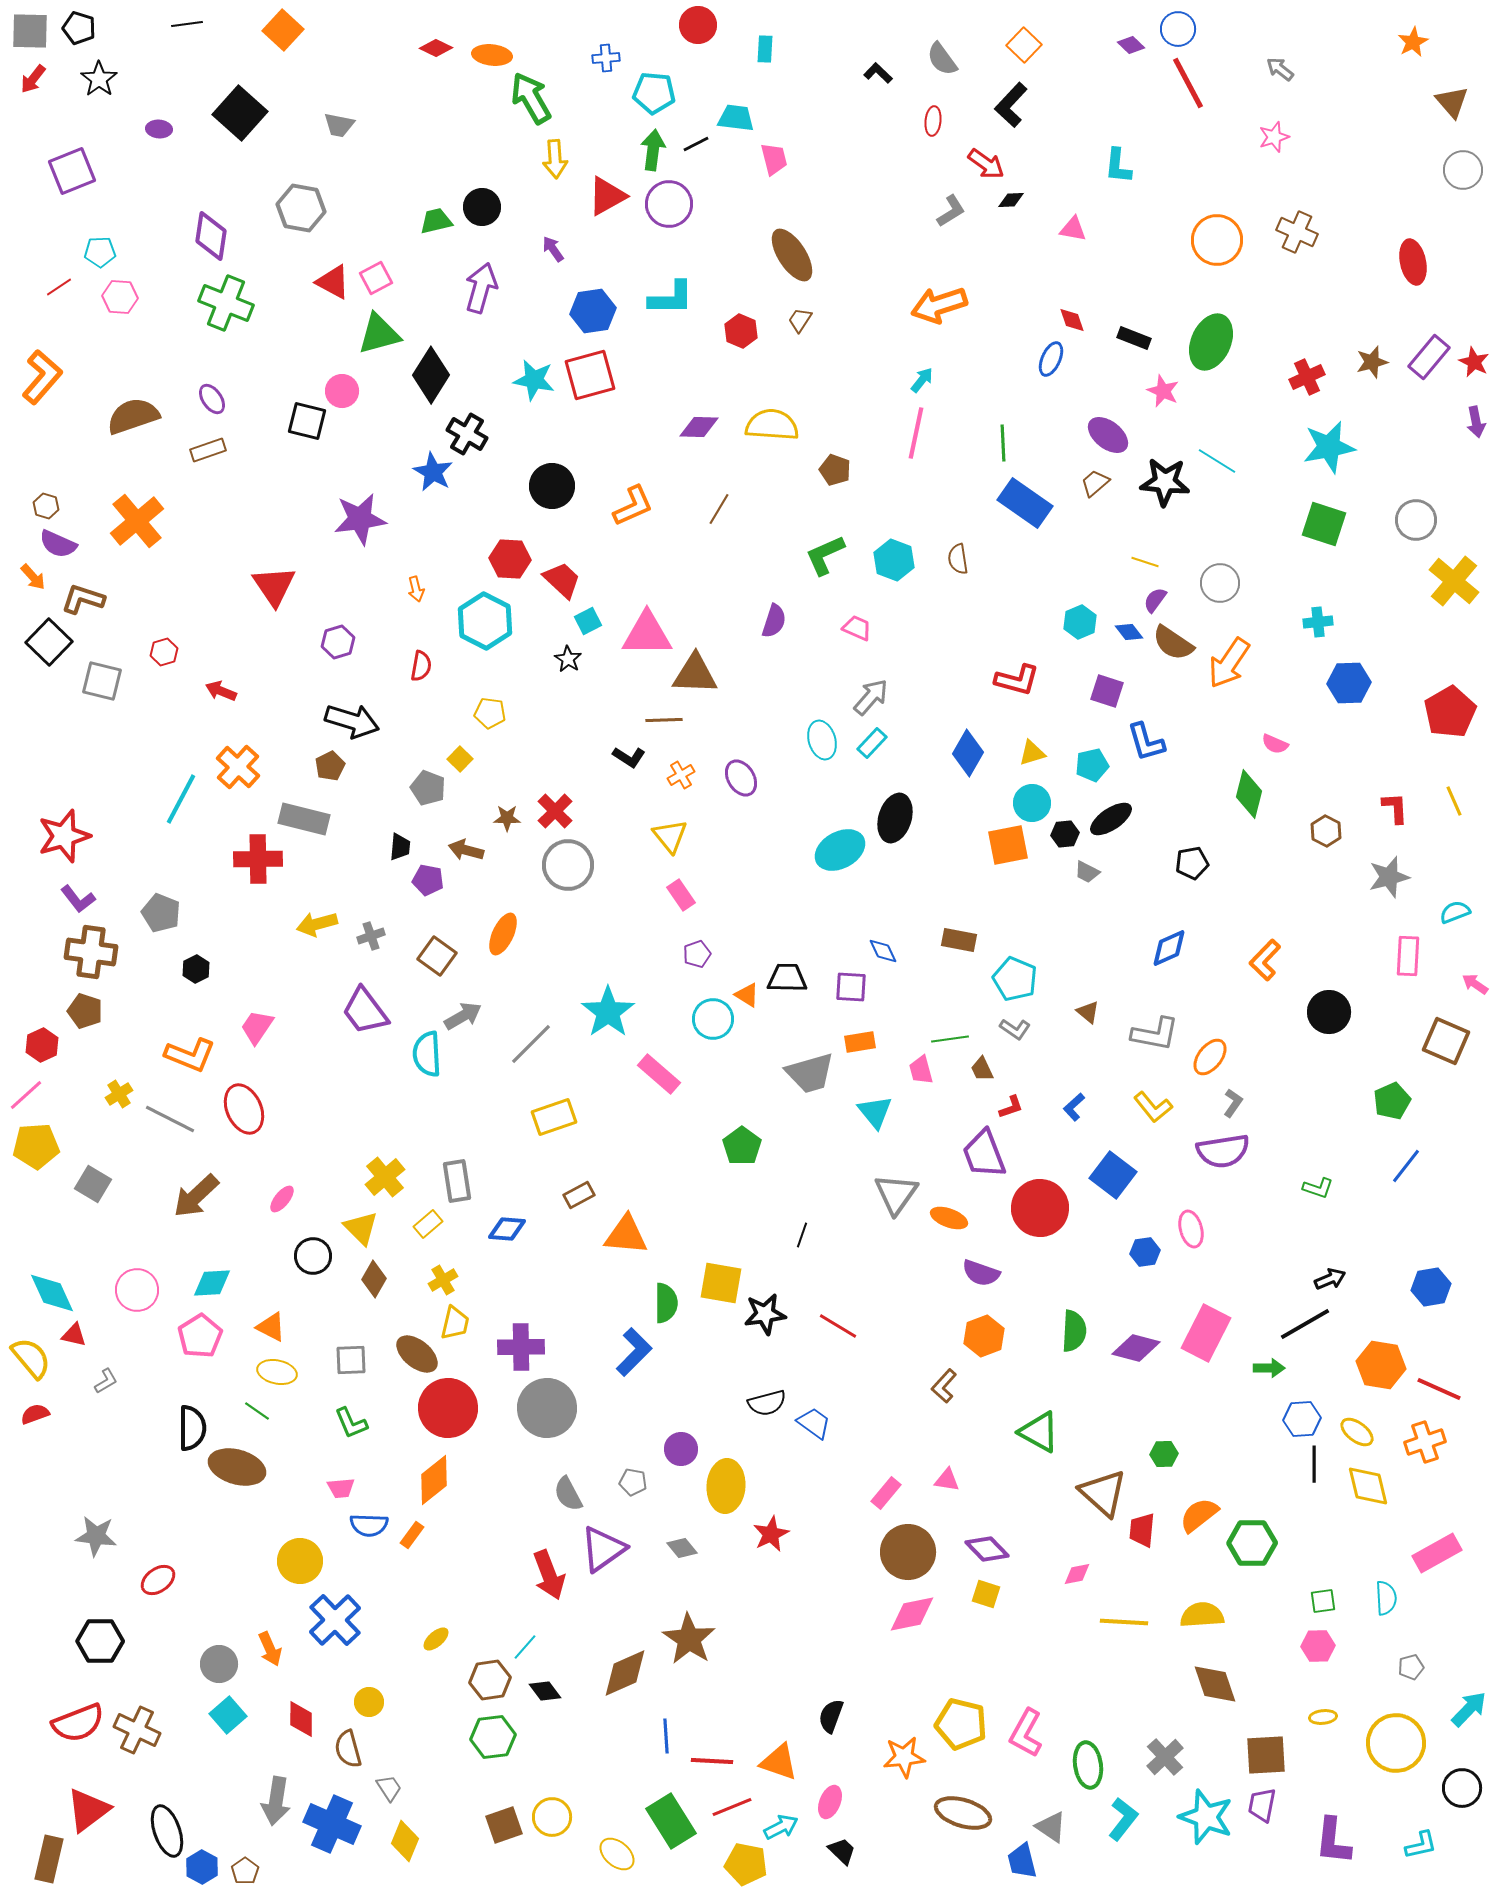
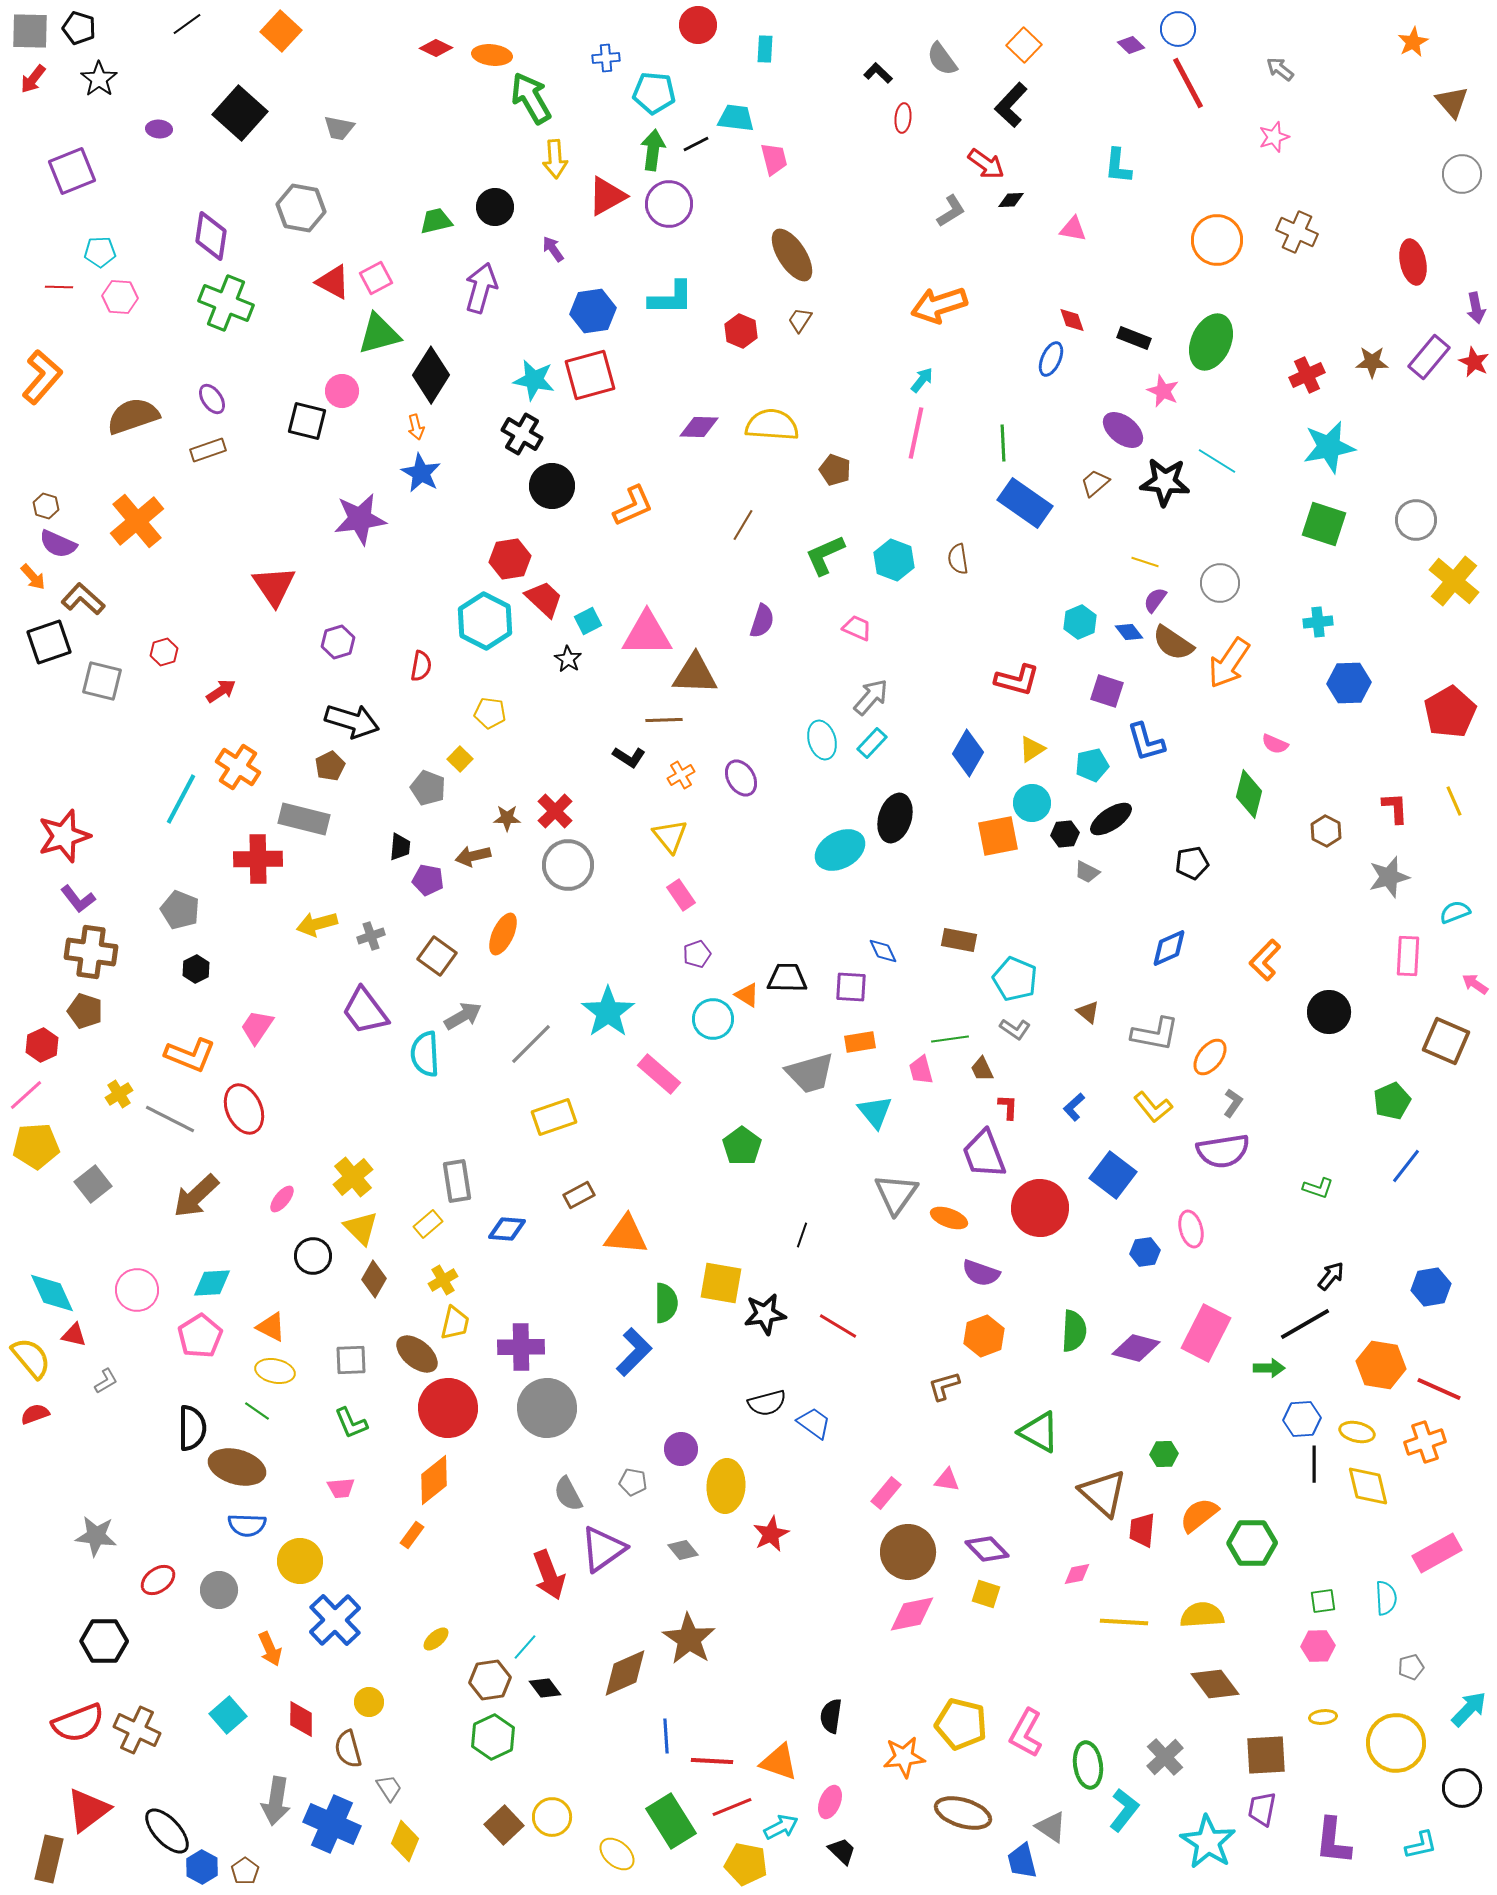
black line at (187, 24): rotated 28 degrees counterclockwise
orange square at (283, 30): moved 2 px left, 1 px down
red ellipse at (933, 121): moved 30 px left, 3 px up
gray trapezoid at (339, 125): moved 3 px down
gray circle at (1463, 170): moved 1 px left, 4 px down
black circle at (482, 207): moved 13 px right
red line at (59, 287): rotated 36 degrees clockwise
brown star at (1372, 362): rotated 16 degrees clockwise
red cross at (1307, 377): moved 2 px up
purple arrow at (1476, 422): moved 114 px up
black cross at (467, 434): moved 55 px right
purple ellipse at (1108, 435): moved 15 px right, 5 px up
blue star at (433, 472): moved 12 px left, 1 px down
brown line at (719, 509): moved 24 px right, 16 px down
red hexagon at (510, 559): rotated 12 degrees counterclockwise
red trapezoid at (562, 580): moved 18 px left, 19 px down
orange arrow at (416, 589): moved 162 px up
brown L-shape at (83, 599): rotated 24 degrees clockwise
purple semicircle at (774, 621): moved 12 px left
black square at (49, 642): rotated 27 degrees clockwise
red arrow at (221, 691): rotated 124 degrees clockwise
yellow triangle at (1032, 753): moved 4 px up; rotated 16 degrees counterclockwise
orange cross at (238, 767): rotated 9 degrees counterclockwise
orange square at (1008, 845): moved 10 px left, 9 px up
brown arrow at (466, 850): moved 7 px right, 6 px down; rotated 28 degrees counterclockwise
gray pentagon at (161, 913): moved 19 px right, 3 px up
cyan semicircle at (427, 1054): moved 2 px left
red L-shape at (1011, 1107): moved 3 px left; rotated 68 degrees counterclockwise
yellow cross at (385, 1177): moved 32 px left
gray square at (93, 1184): rotated 21 degrees clockwise
black arrow at (1330, 1279): moved 1 px right, 3 px up; rotated 28 degrees counterclockwise
yellow ellipse at (277, 1372): moved 2 px left, 1 px up
brown L-shape at (944, 1386): rotated 32 degrees clockwise
yellow ellipse at (1357, 1432): rotated 24 degrees counterclockwise
blue semicircle at (369, 1525): moved 122 px left
gray diamond at (682, 1548): moved 1 px right, 2 px down
black hexagon at (100, 1641): moved 4 px right
gray circle at (219, 1664): moved 74 px up
brown diamond at (1215, 1684): rotated 18 degrees counterclockwise
black diamond at (545, 1691): moved 3 px up
black semicircle at (831, 1716): rotated 12 degrees counterclockwise
green hexagon at (493, 1737): rotated 18 degrees counterclockwise
purple trapezoid at (1262, 1805): moved 4 px down
cyan star at (1206, 1817): moved 2 px right, 25 px down; rotated 12 degrees clockwise
cyan L-shape at (1123, 1819): moved 1 px right, 9 px up
brown square at (504, 1825): rotated 24 degrees counterclockwise
black ellipse at (167, 1831): rotated 24 degrees counterclockwise
